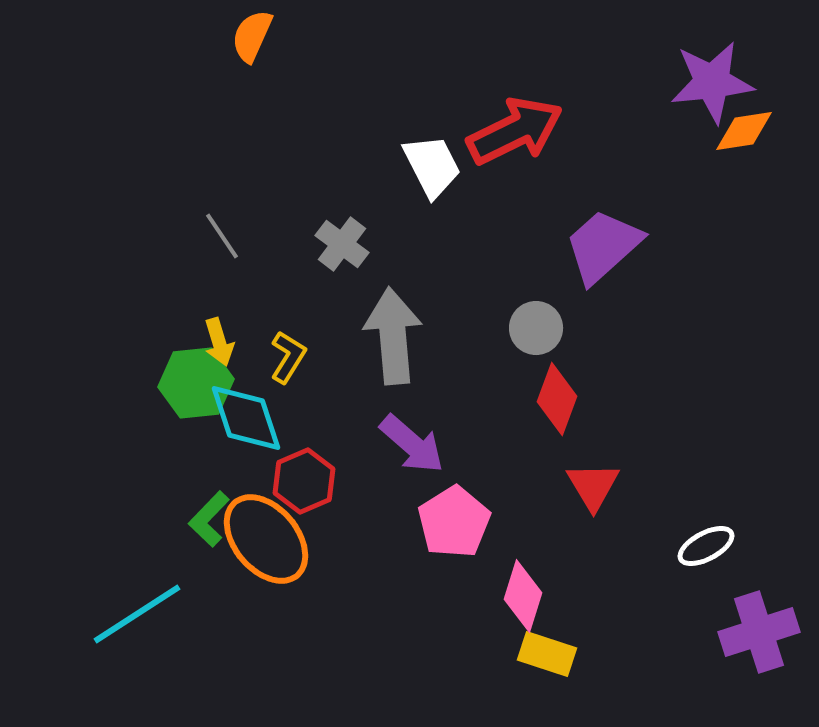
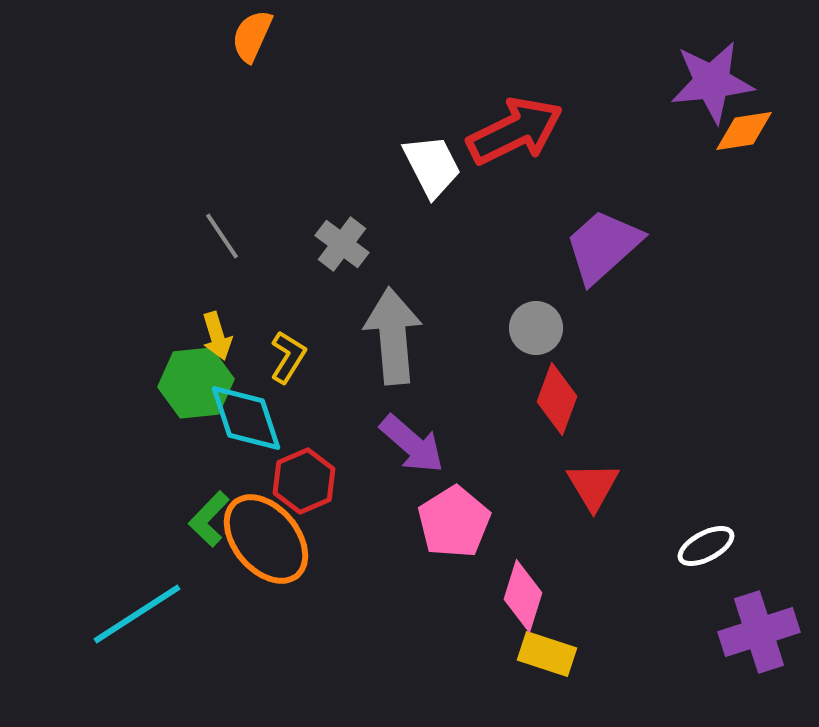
yellow arrow: moved 2 px left, 6 px up
